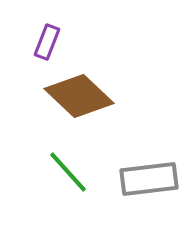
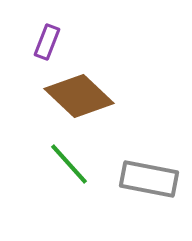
green line: moved 1 px right, 8 px up
gray rectangle: rotated 18 degrees clockwise
